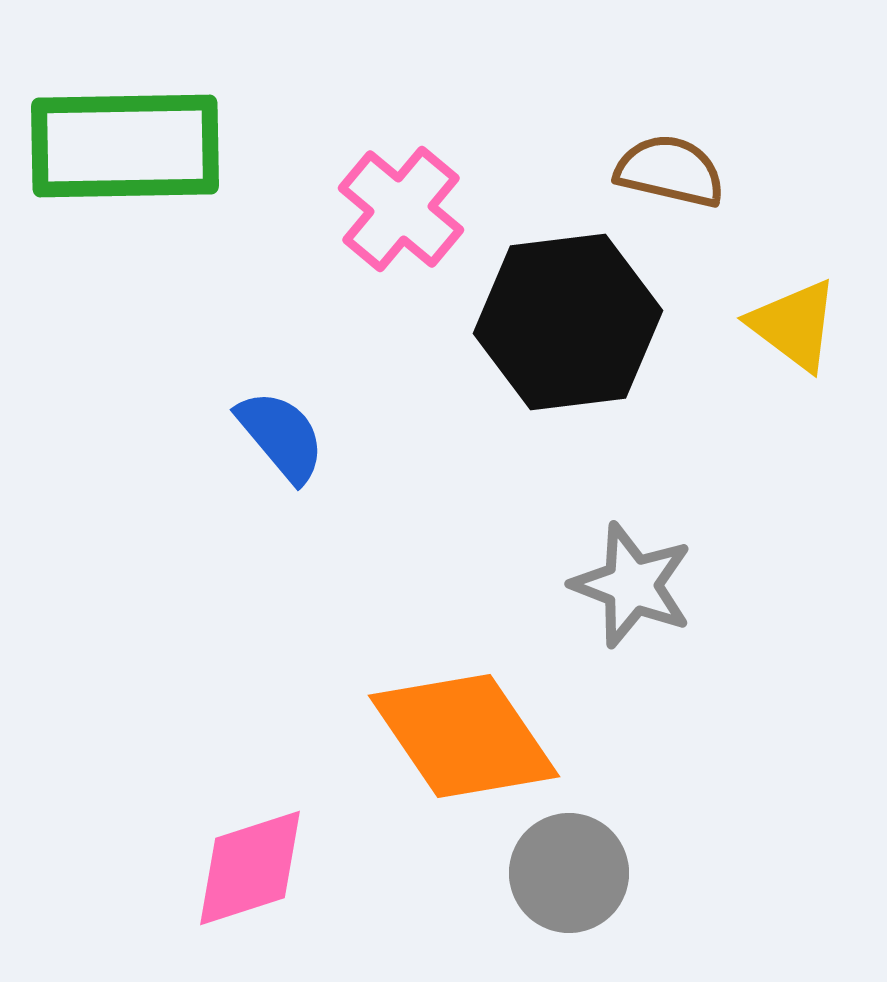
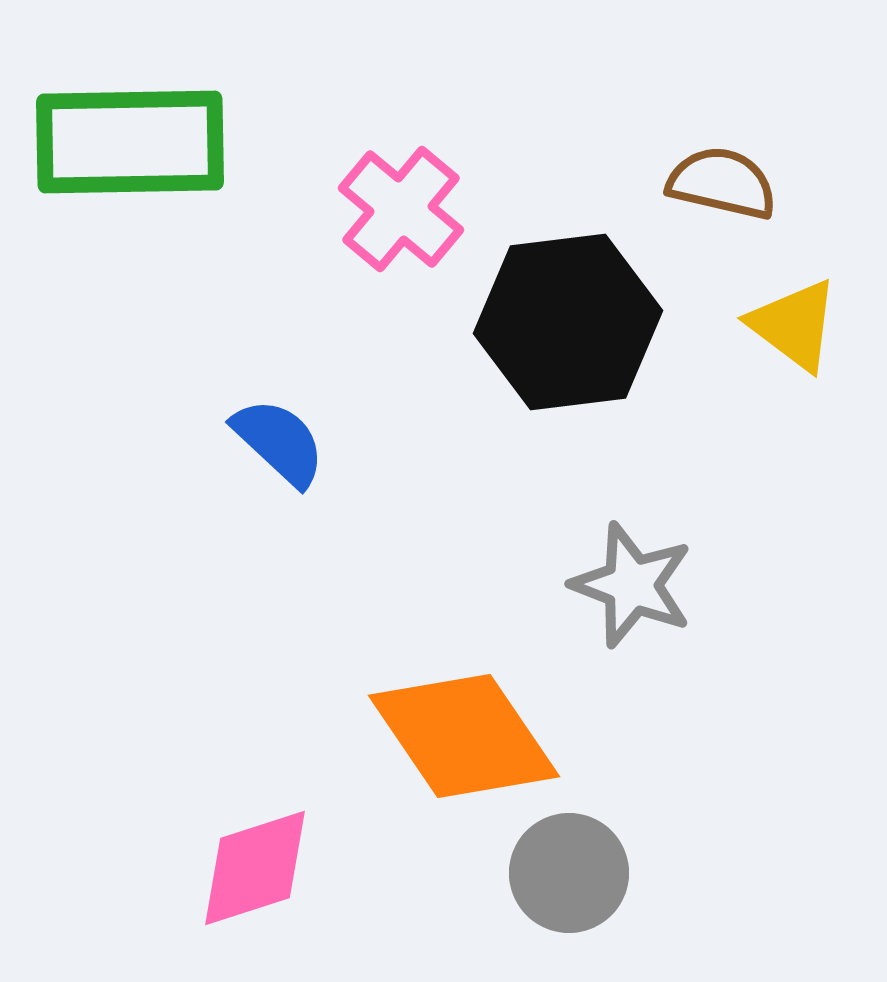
green rectangle: moved 5 px right, 4 px up
brown semicircle: moved 52 px right, 12 px down
blue semicircle: moved 2 px left, 6 px down; rotated 7 degrees counterclockwise
pink diamond: moved 5 px right
